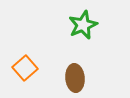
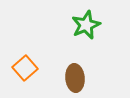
green star: moved 3 px right
